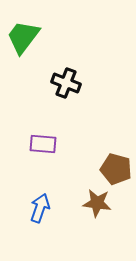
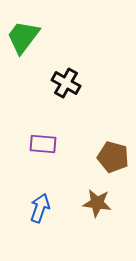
black cross: rotated 8 degrees clockwise
brown pentagon: moved 3 px left, 12 px up
